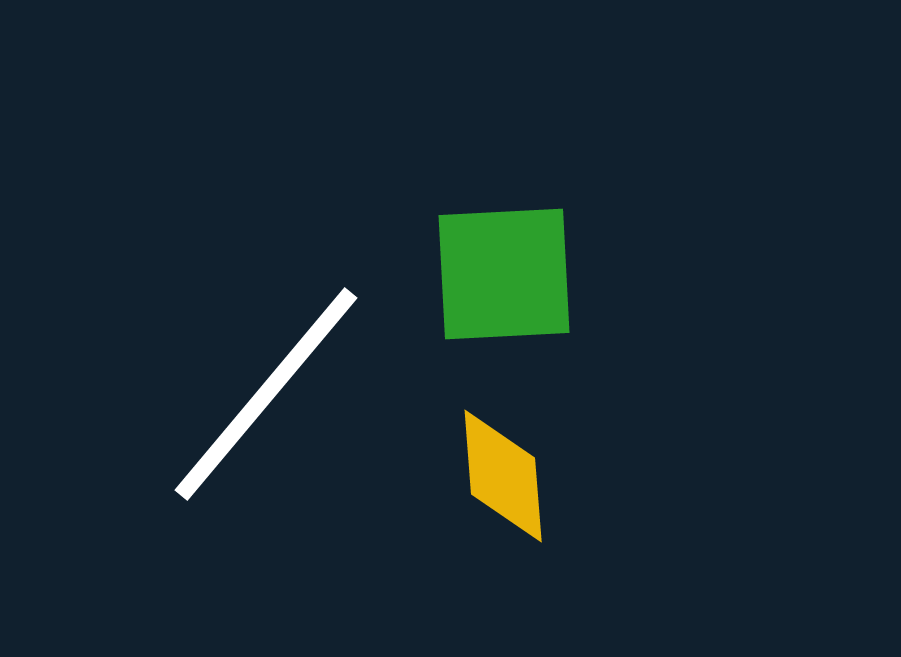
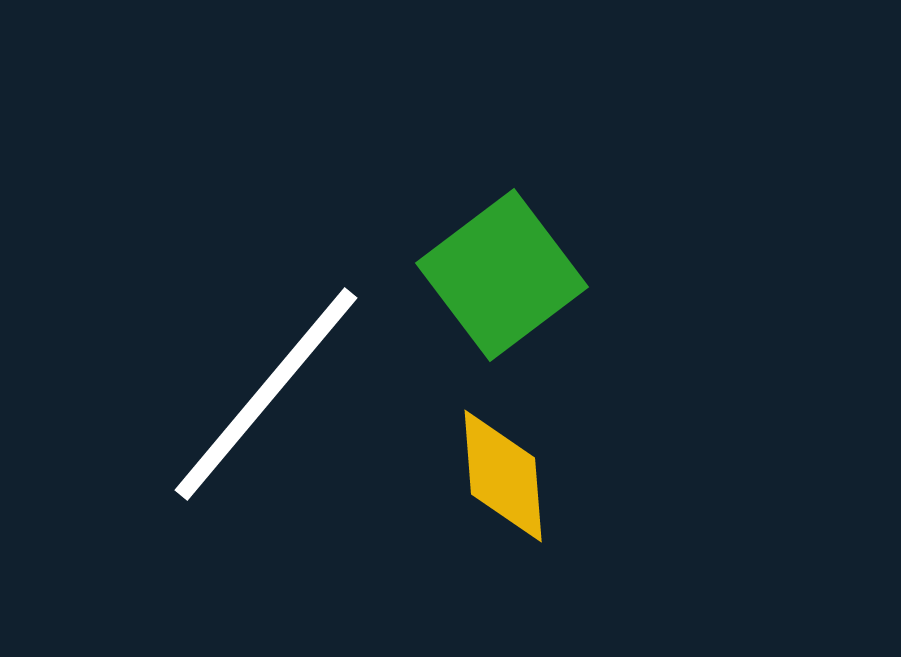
green square: moved 2 px left, 1 px down; rotated 34 degrees counterclockwise
